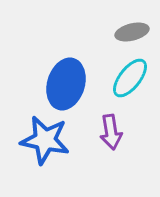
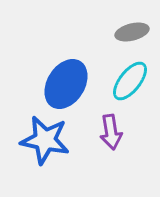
cyan ellipse: moved 3 px down
blue ellipse: rotated 15 degrees clockwise
